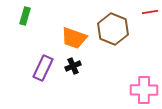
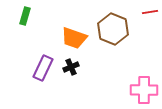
black cross: moved 2 px left, 1 px down
